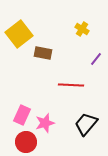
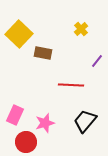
yellow cross: moved 1 px left; rotated 16 degrees clockwise
yellow square: rotated 8 degrees counterclockwise
purple line: moved 1 px right, 2 px down
pink rectangle: moved 7 px left
black trapezoid: moved 1 px left, 3 px up
